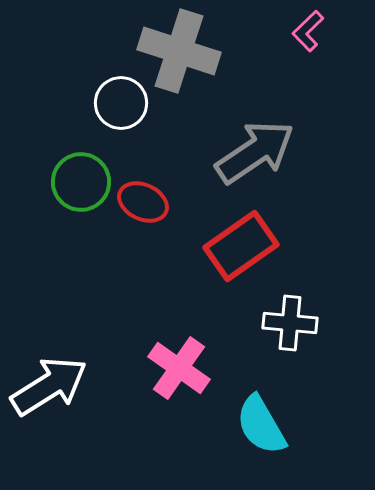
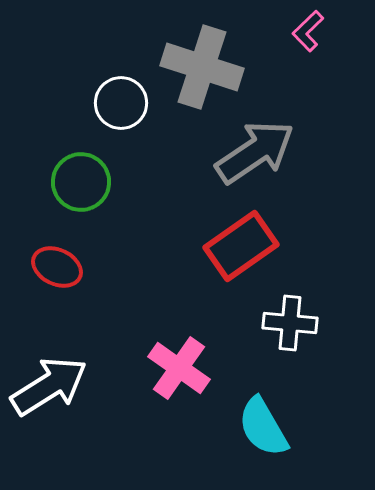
gray cross: moved 23 px right, 16 px down
red ellipse: moved 86 px left, 65 px down
cyan semicircle: moved 2 px right, 2 px down
